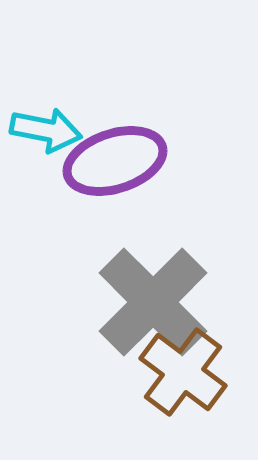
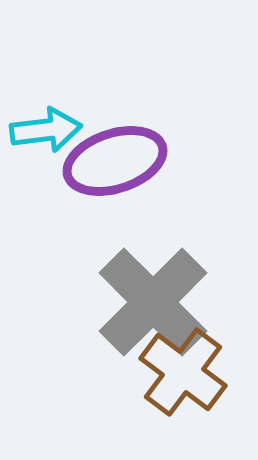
cyan arrow: rotated 18 degrees counterclockwise
